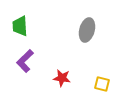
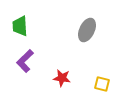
gray ellipse: rotated 10 degrees clockwise
